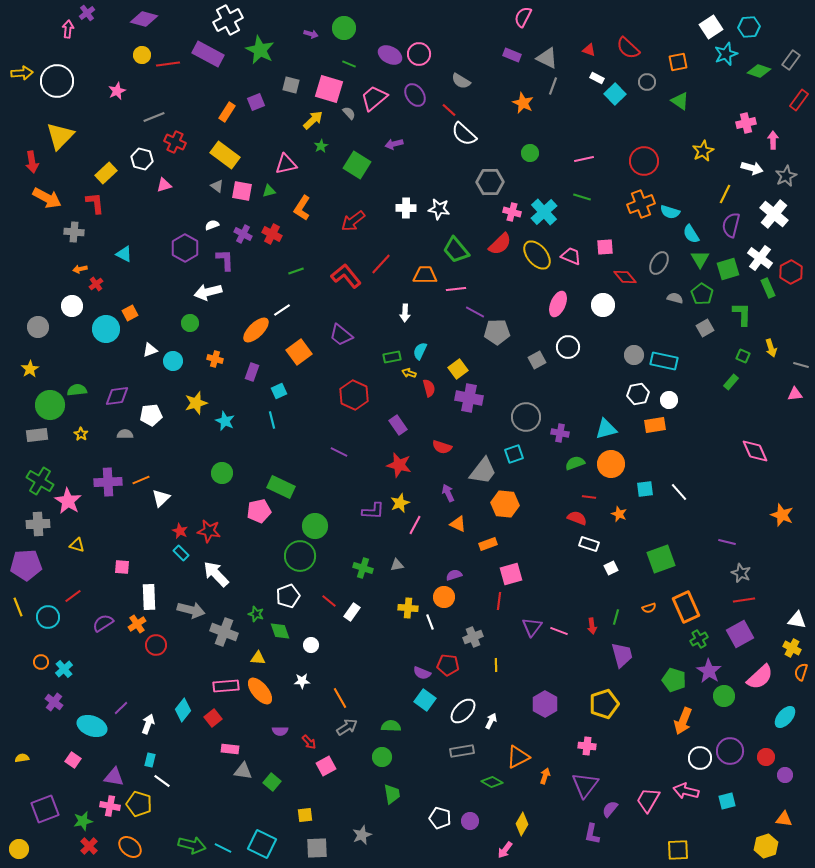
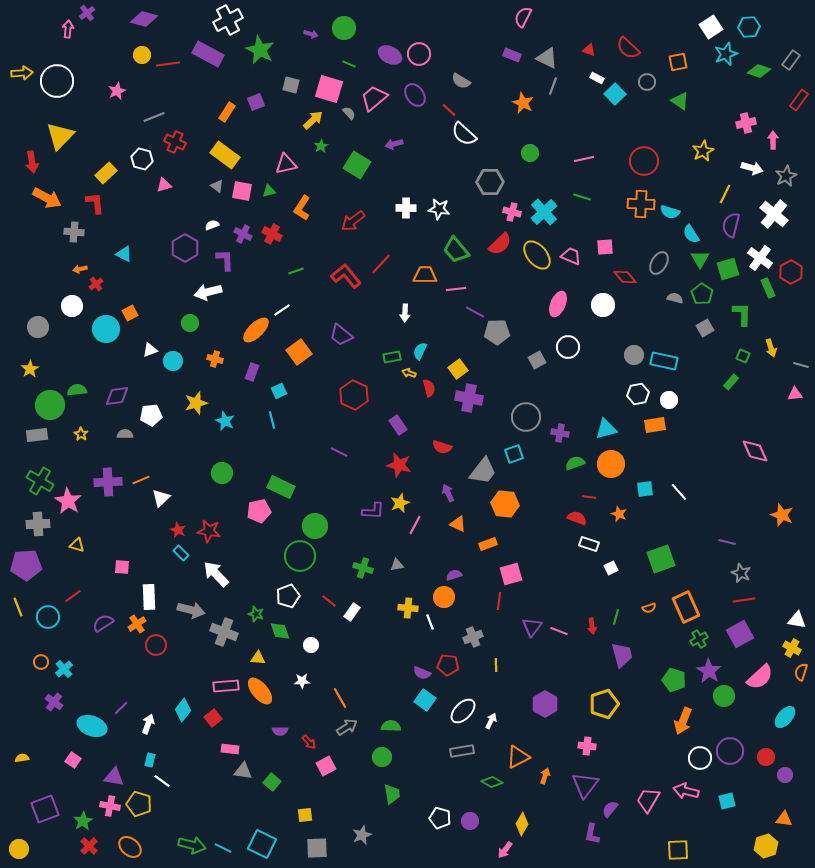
orange cross at (641, 204): rotated 24 degrees clockwise
red star at (180, 531): moved 2 px left, 1 px up
green star at (83, 821): rotated 18 degrees counterclockwise
